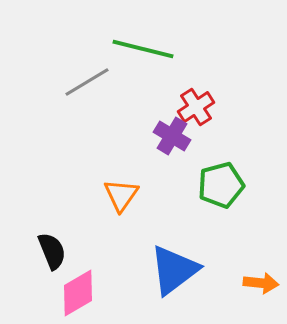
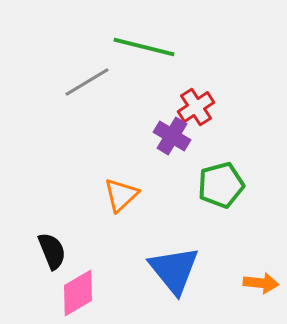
green line: moved 1 px right, 2 px up
orange triangle: rotated 12 degrees clockwise
blue triangle: rotated 32 degrees counterclockwise
